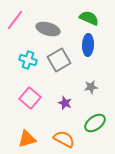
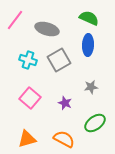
gray ellipse: moved 1 px left
